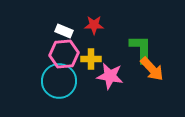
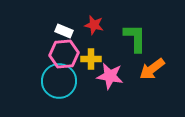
red star: rotated 12 degrees clockwise
green L-shape: moved 6 px left, 11 px up
orange arrow: rotated 96 degrees clockwise
